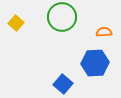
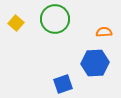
green circle: moved 7 px left, 2 px down
blue square: rotated 30 degrees clockwise
